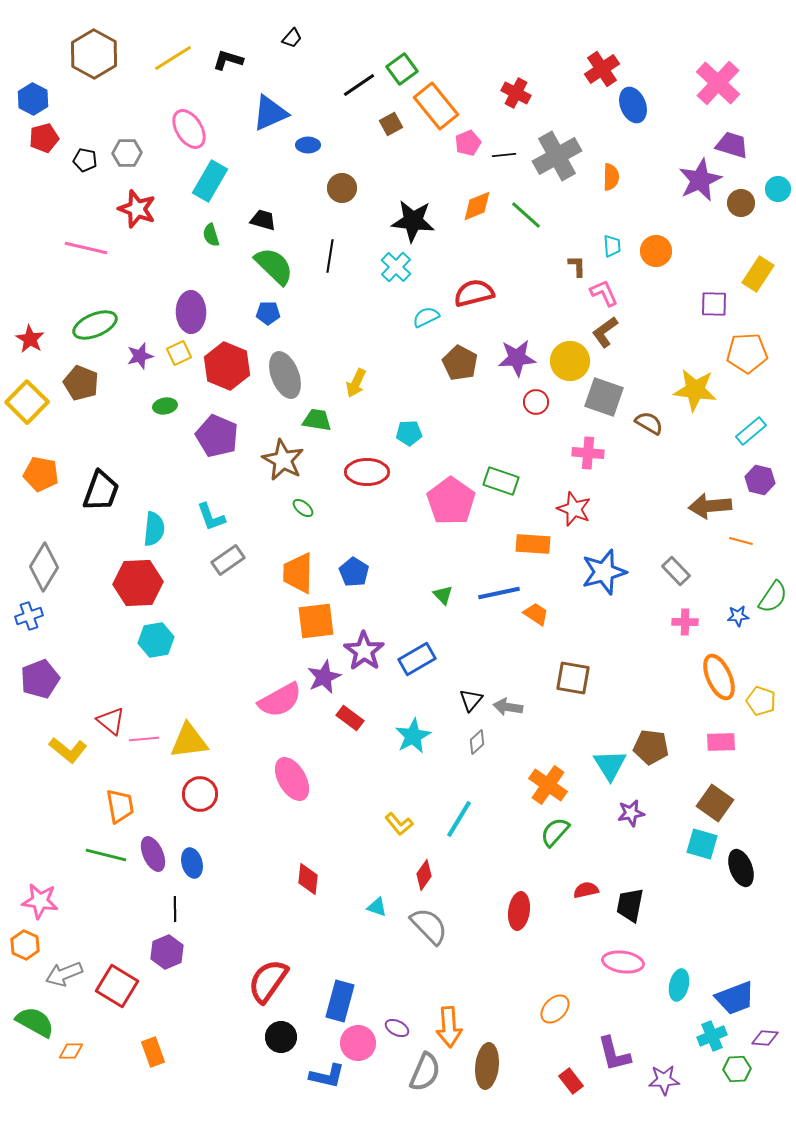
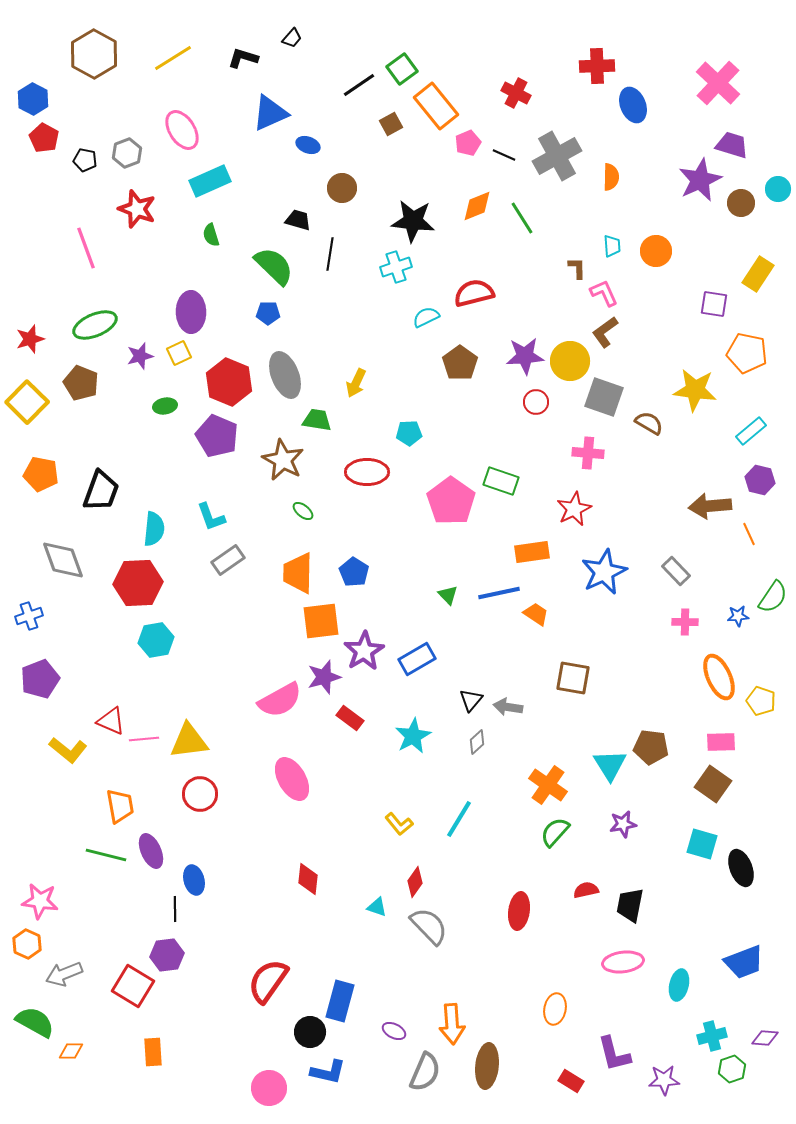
black L-shape at (228, 60): moved 15 px right, 2 px up
red cross at (602, 69): moved 5 px left, 3 px up; rotated 32 degrees clockwise
pink ellipse at (189, 129): moved 7 px left, 1 px down
red pentagon at (44, 138): rotated 28 degrees counterclockwise
blue ellipse at (308, 145): rotated 20 degrees clockwise
gray hexagon at (127, 153): rotated 20 degrees counterclockwise
black line at (504, 155): rotated 30 degrees clockwise
cyan rectangle at (210, 181): rotated 36 degrees clockwise
green line at (526, 215): moved 4 px left, 3 px down; rotated 16 degrees clockwise
black trapezoid at (263, 220): moved 35 px right
pink line at (86, 248): rotated 57 degrees clockwise
black line at (330, 256): moved 2 px up
brown L-shape at (577, 266): moved 2 px down
cyan cross at (396, 267): rotated 28 degrees clockwise
purple square at (714, 304): rotated 8 degrees clockwise
red star at (30, 339): rotated 24 degrees clockwise
orange pentagon at (747, 353): rotated 15 degrees clockwise
purple star at (517, 358): moved 8 px right, 2 px up
brown pentagon at (460, 363): rotated 8 degrees clockwise
red hexagon at (227, 366): moved 2 px right, 16 px down
green ellipse at (303, 508): moved 3 px down
red star at (574, 509): rotated 24 degrees clockwise
orange line at (741, 541): moved 8 px right, 7 px up; rotated 50 degrees clockwise
orange rectangle at (533, 544): moved 1 px left, 8 px down; rotated 12 degrees counterclockwise
gray diamond at (44, 567): moved 19 px right, 7 px up; rotated 51 degrees counterclockwise
blue star at (604, 572): rotated 9 degrees counterclockwise
green triangle at (443, 595): moved 5 px right
orange square at (316, 621): moved 5 px right
purple star at (364, 651): rotated 6 degrees clockwise
purple star at (324, 677): rotated 8 degrees clockwise
red triangle at (111, 721): rotated 16 degrees counterclockwise
brown square at (715, 803): moved 2 px left, 19 px up
purple star at (631, 813): moved 8 px left, 11 px down
purple ellipse at (153, 854): moved 2 px left, 3 px up
blue ellipse at (192, 863): moved 2 px right, 17 px down
red diamond at (424, 875): moved 9 px left, 7 px down
orange hexagon at (25, 945): moved 2 px right, 1 px up
purple hexagon at (167, 952): moved 3 px down; rotated 16 degrees clockwise
pink ellipse at (623, 962): rotated 15 degrees counterclockwise
red square at (117, 986): moved 16 px right
blue trapezoid at (735, 998): moved 9 px right, 36 px up
orange ellipse at (555, 1009): rotated 32 degrees counterclockwise
orange arrow at (449, 1027): moved 3 px right, 3 px up
purple ellipse at (397, 1028): moved 3 px left, 3 px down
cyan cross at (712, 1036): rotated 8 degrees clockwise
black circle at (281, 1037): moved 29 px right, 5 px up
pink circle at (358, 1043): moved 89 px left, 45 px down
orange rectangle at (153, 1052): rotated 16 degrees clockwise
green hexagon at (737, 1069): moved 5 px left; rotated 16 degrees counterclockwise
blue L-shape at (327, 1076): moved 1 px right, 4 px up
red rectangle at (571, 1081): rotated 20 degrees counterclockwise
